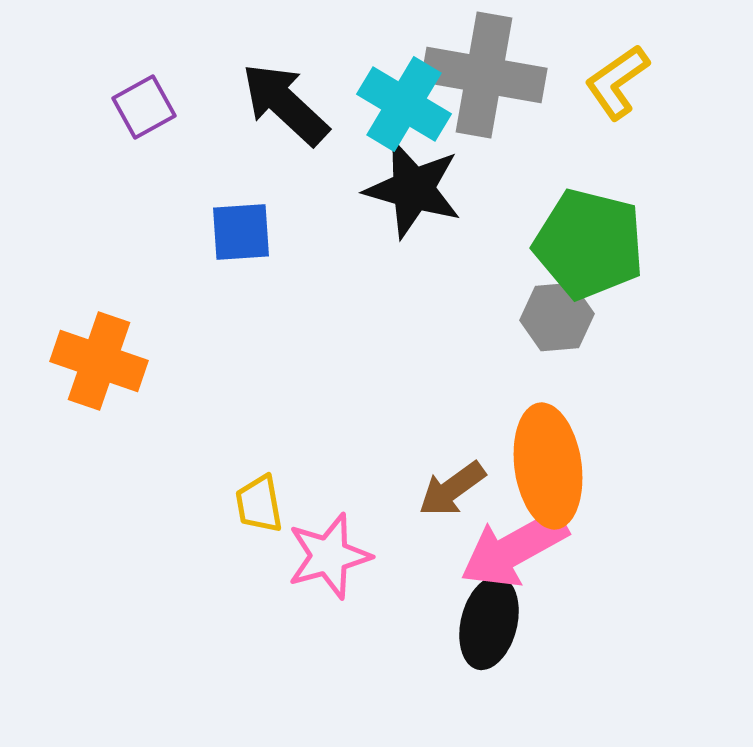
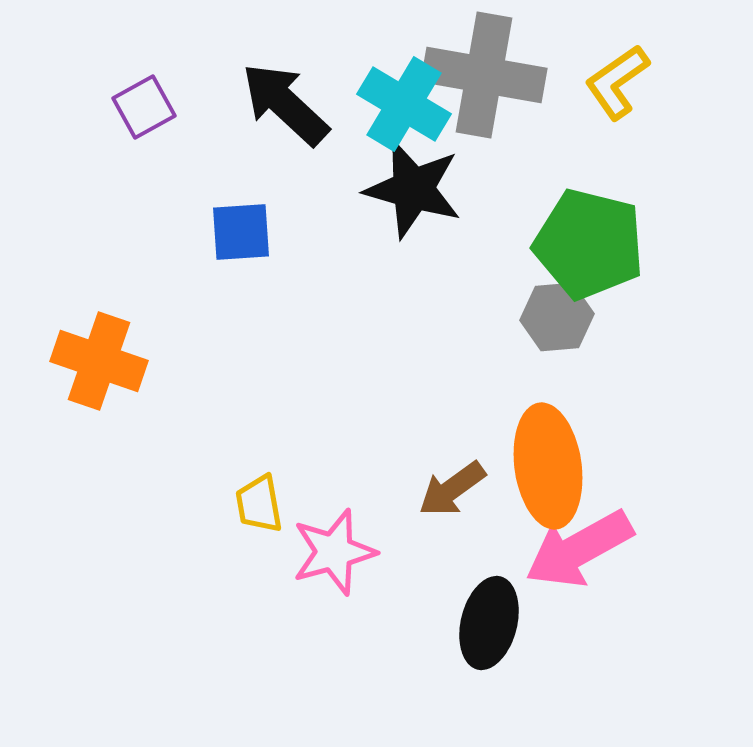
pink arrow: moved 65 px right
pink star: moved 5 px right, 4 px up
